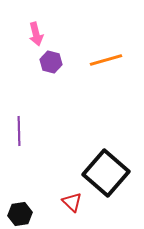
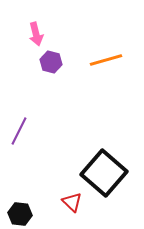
purple line: rotated 28 degrees clockwise
black square: moved 2 px left
black hexagon: rotated 15 degrees clockwise
